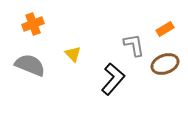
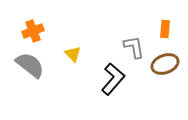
orange cross: moved 7 px down
orange rectangle: rotated 54 degrees counterclockwise
gray L-shape: moved 2 px down
gray semicircle: rotated 16 degrees clockwise
